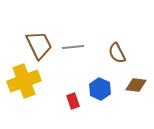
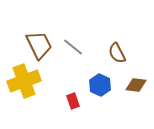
gray line: rotated 45 degrees clockwise
blue hexagon: moved 4 px up
